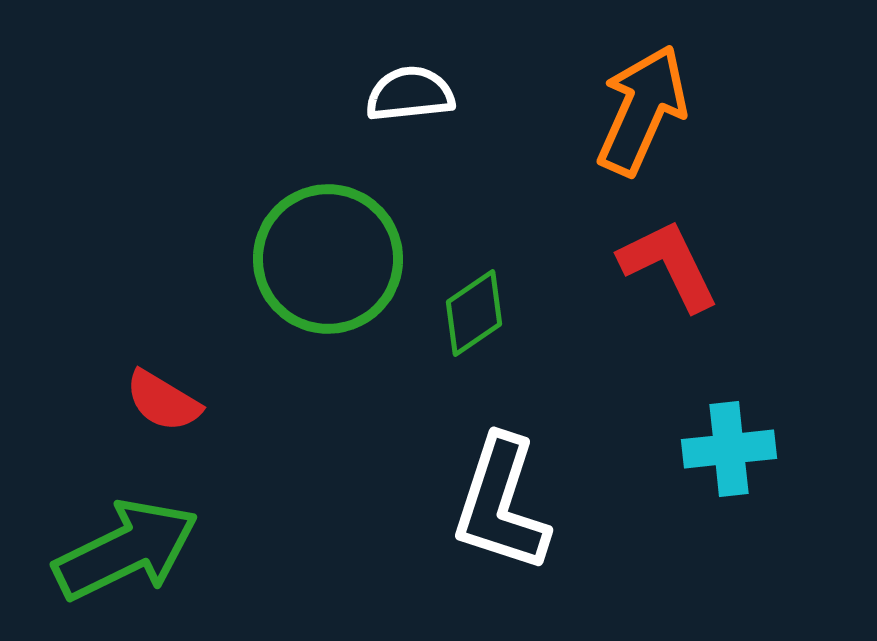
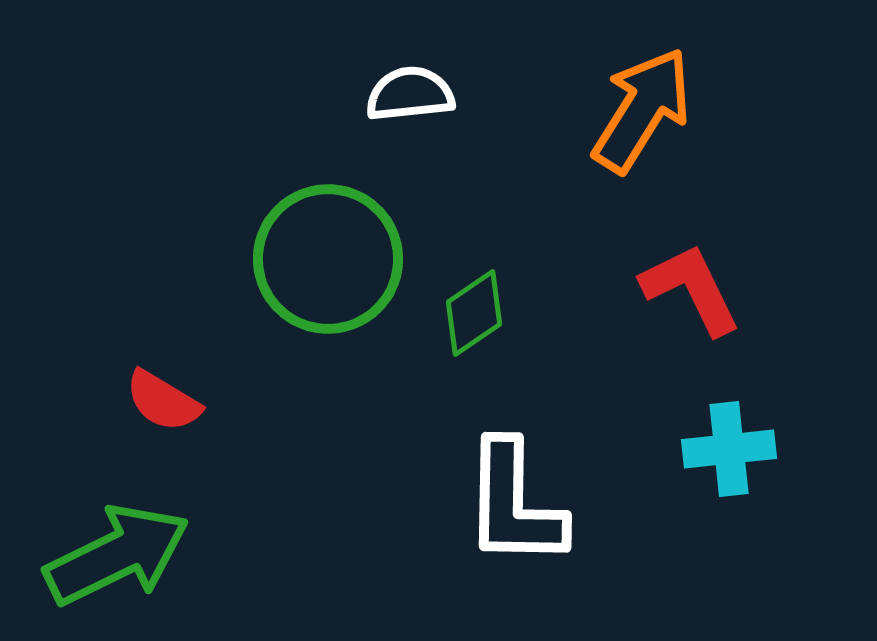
orange arrow: rotated 8 degrees clockwise
red L-shape: moved 22 px right, 24 px down
white L-shape: moved 13 px right; rotated 17 degrees counterclockwise
green arrow: moved 9 px left, 5 px down
